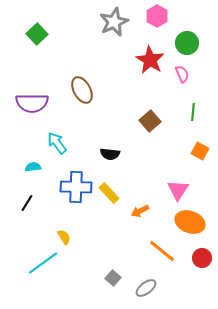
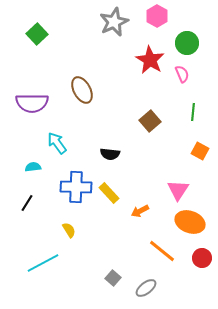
yellow semicircle: moved 5 px right, 7 px up
cyan line: rotated 8 degrees clockwise
